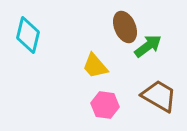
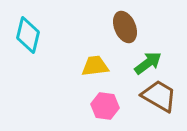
green arrow: moved 17 px down
yellow trapezoid: rotated 124 degrees clockwise
pink hexagon: moved 1 px down
